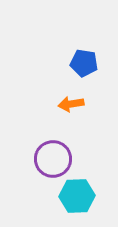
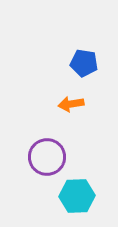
purple circle: moved 6 px left, 2 px up
